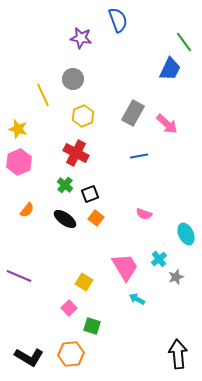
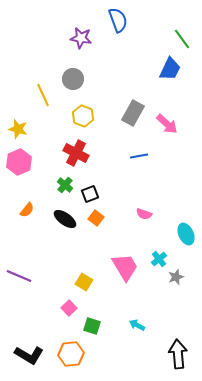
green line: moved 2 px left, 3 px up
yellow hexagon: rotated 15 degrees counterclockwise
cyan arrow: moved 26 px down
black L-shape: moved 2 px up
